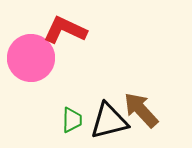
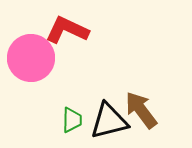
red L-shape: moved 2 px right
brown arrow: rotated 6 degrees clockwise
